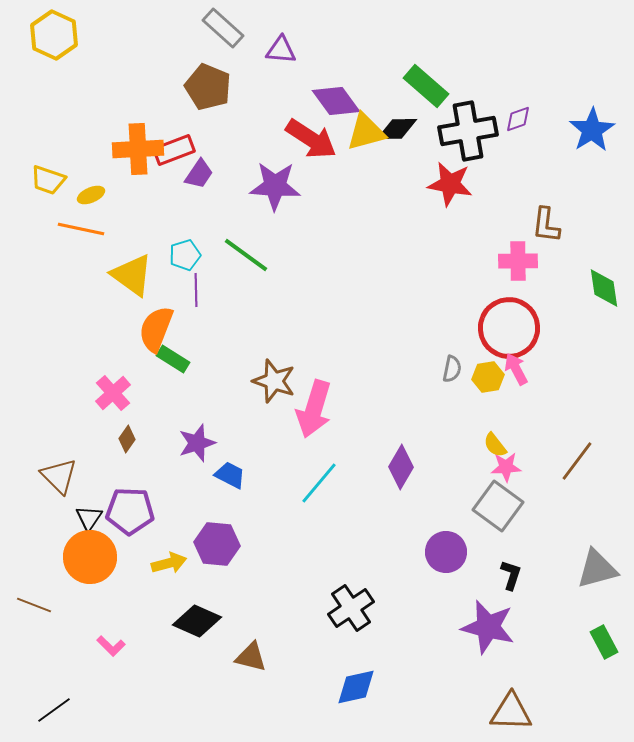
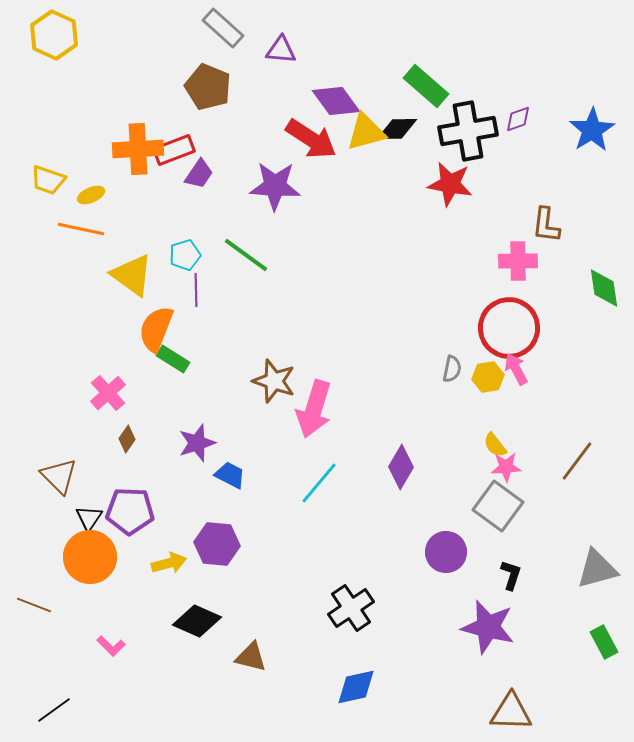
pink cross at (113, 393): moved 5 px left
